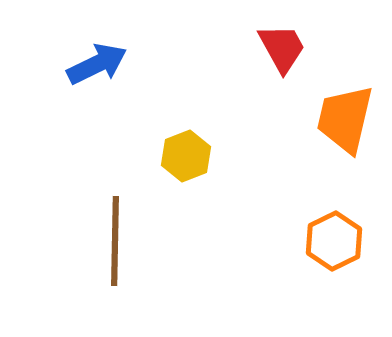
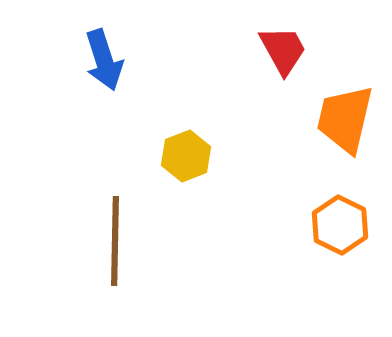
red trapezoid: moved 1 px right, 2 px down
blue arrow: moved 7 px right, 4 px up; rotated 98 degrees clockwise
orange hexagon: moved 6 px right, 16 px up; rotated 8 degrees counterclockwise
